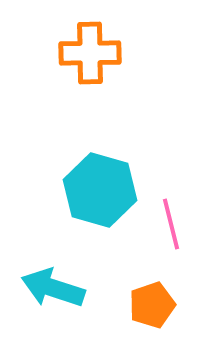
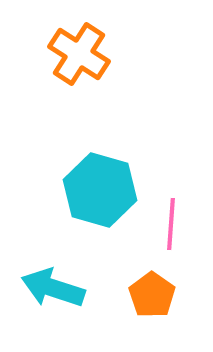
orange cross: moved 11 px left, 1 px down; rotated 34 degrees clockwise
pink line: rotated 18 degrees clockwise
orange pentagon: moved 10 px up; rotated 18 degrees counterclockwise
